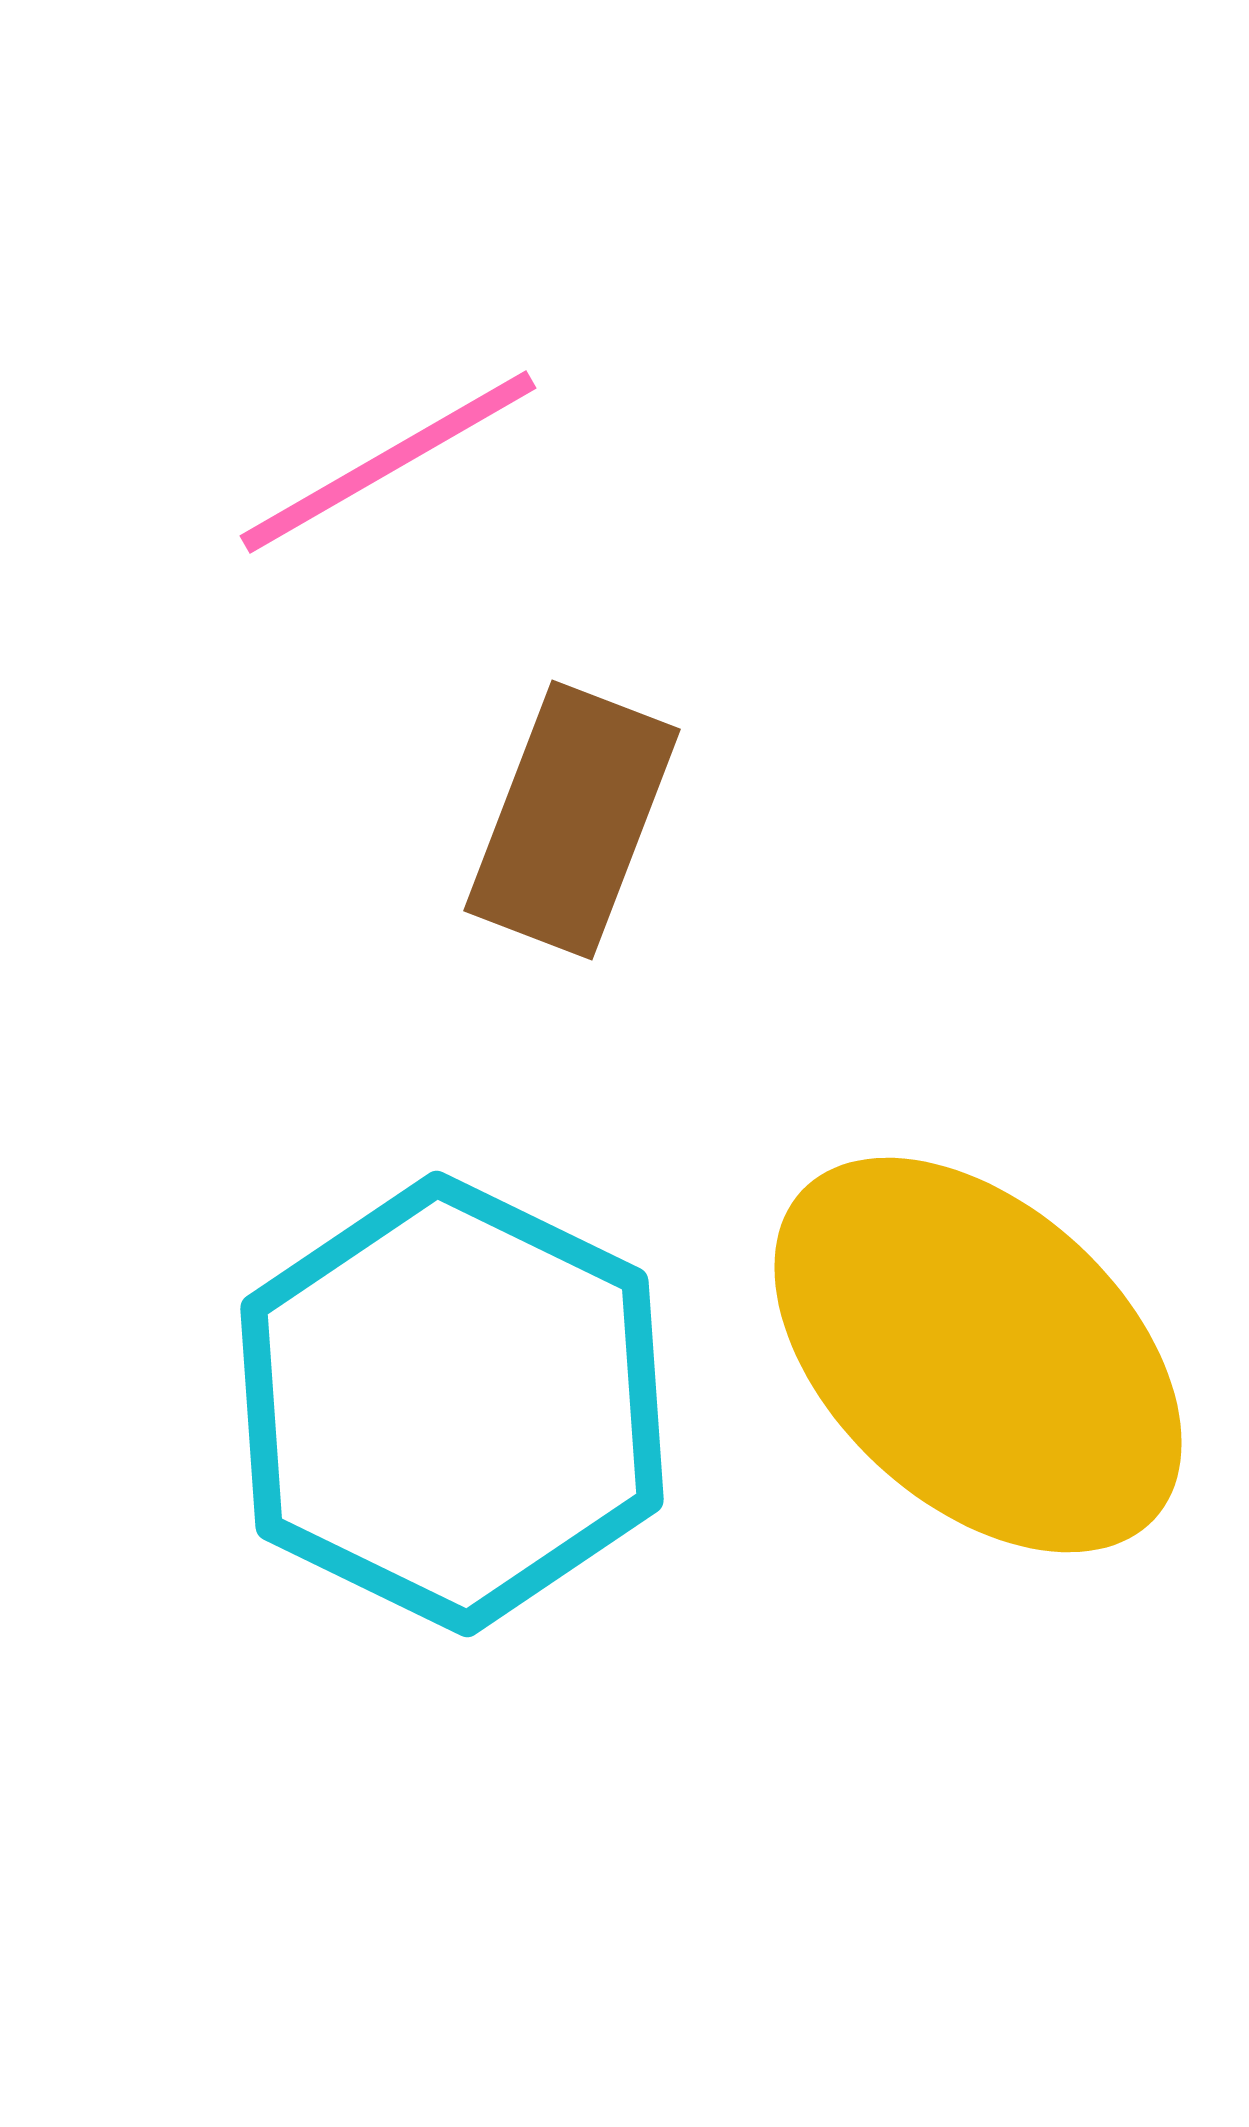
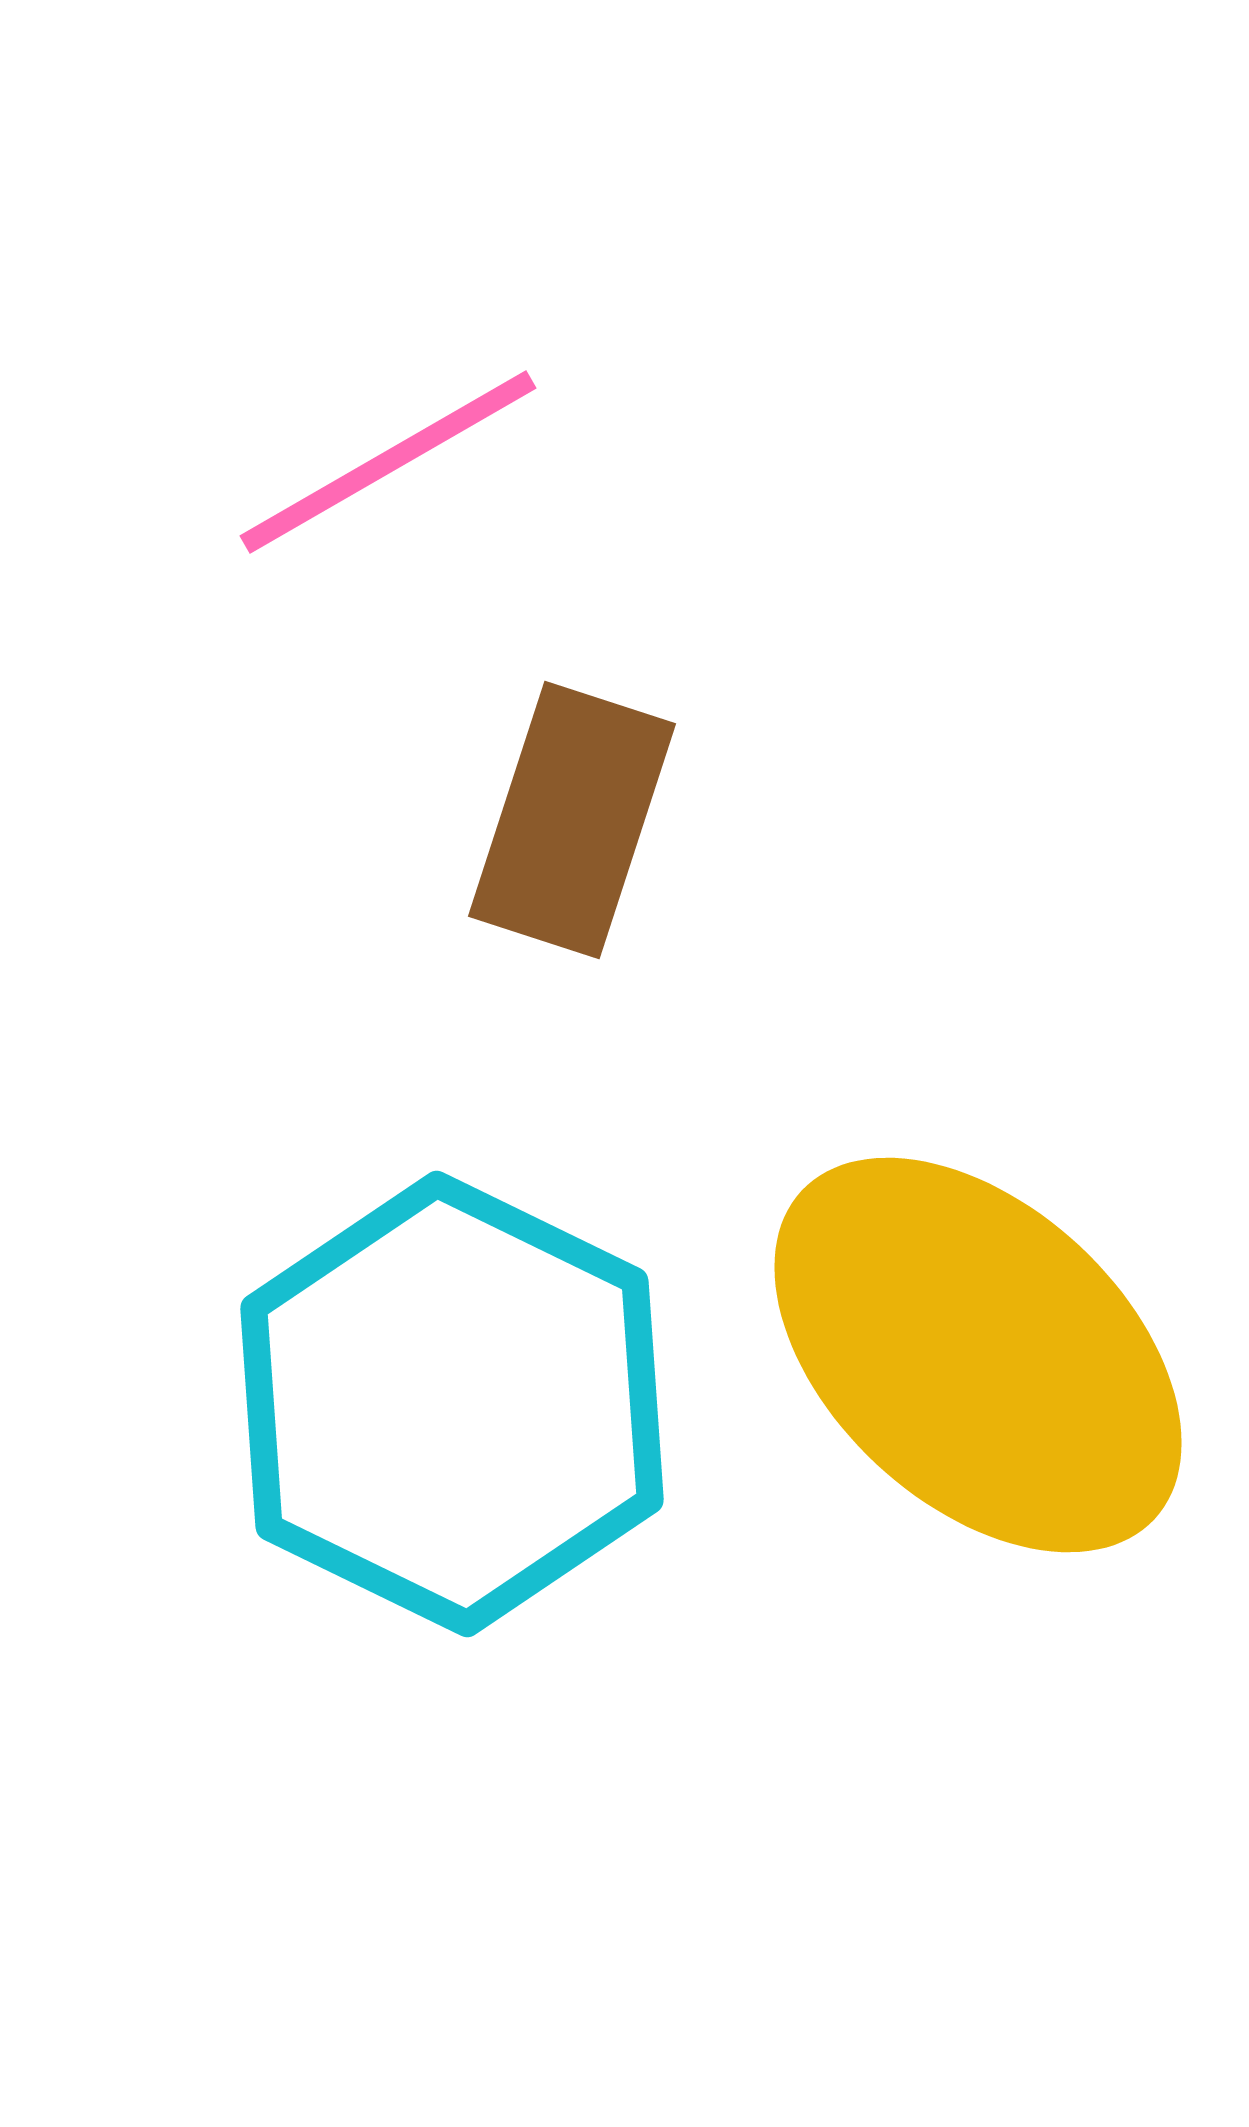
brown rectangle: rotated 3 degrees counterclockwise
